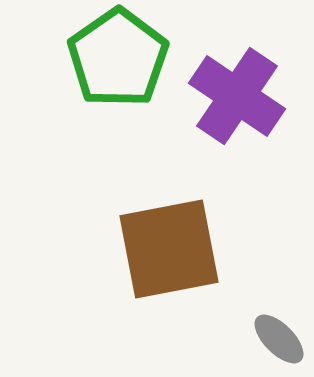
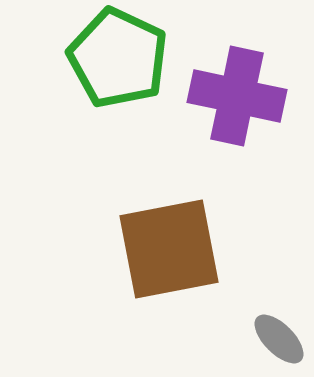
green pentagon: rotated 12 degrees counterclockwise
purple cross: rotated 22 degrees counterclockwise
